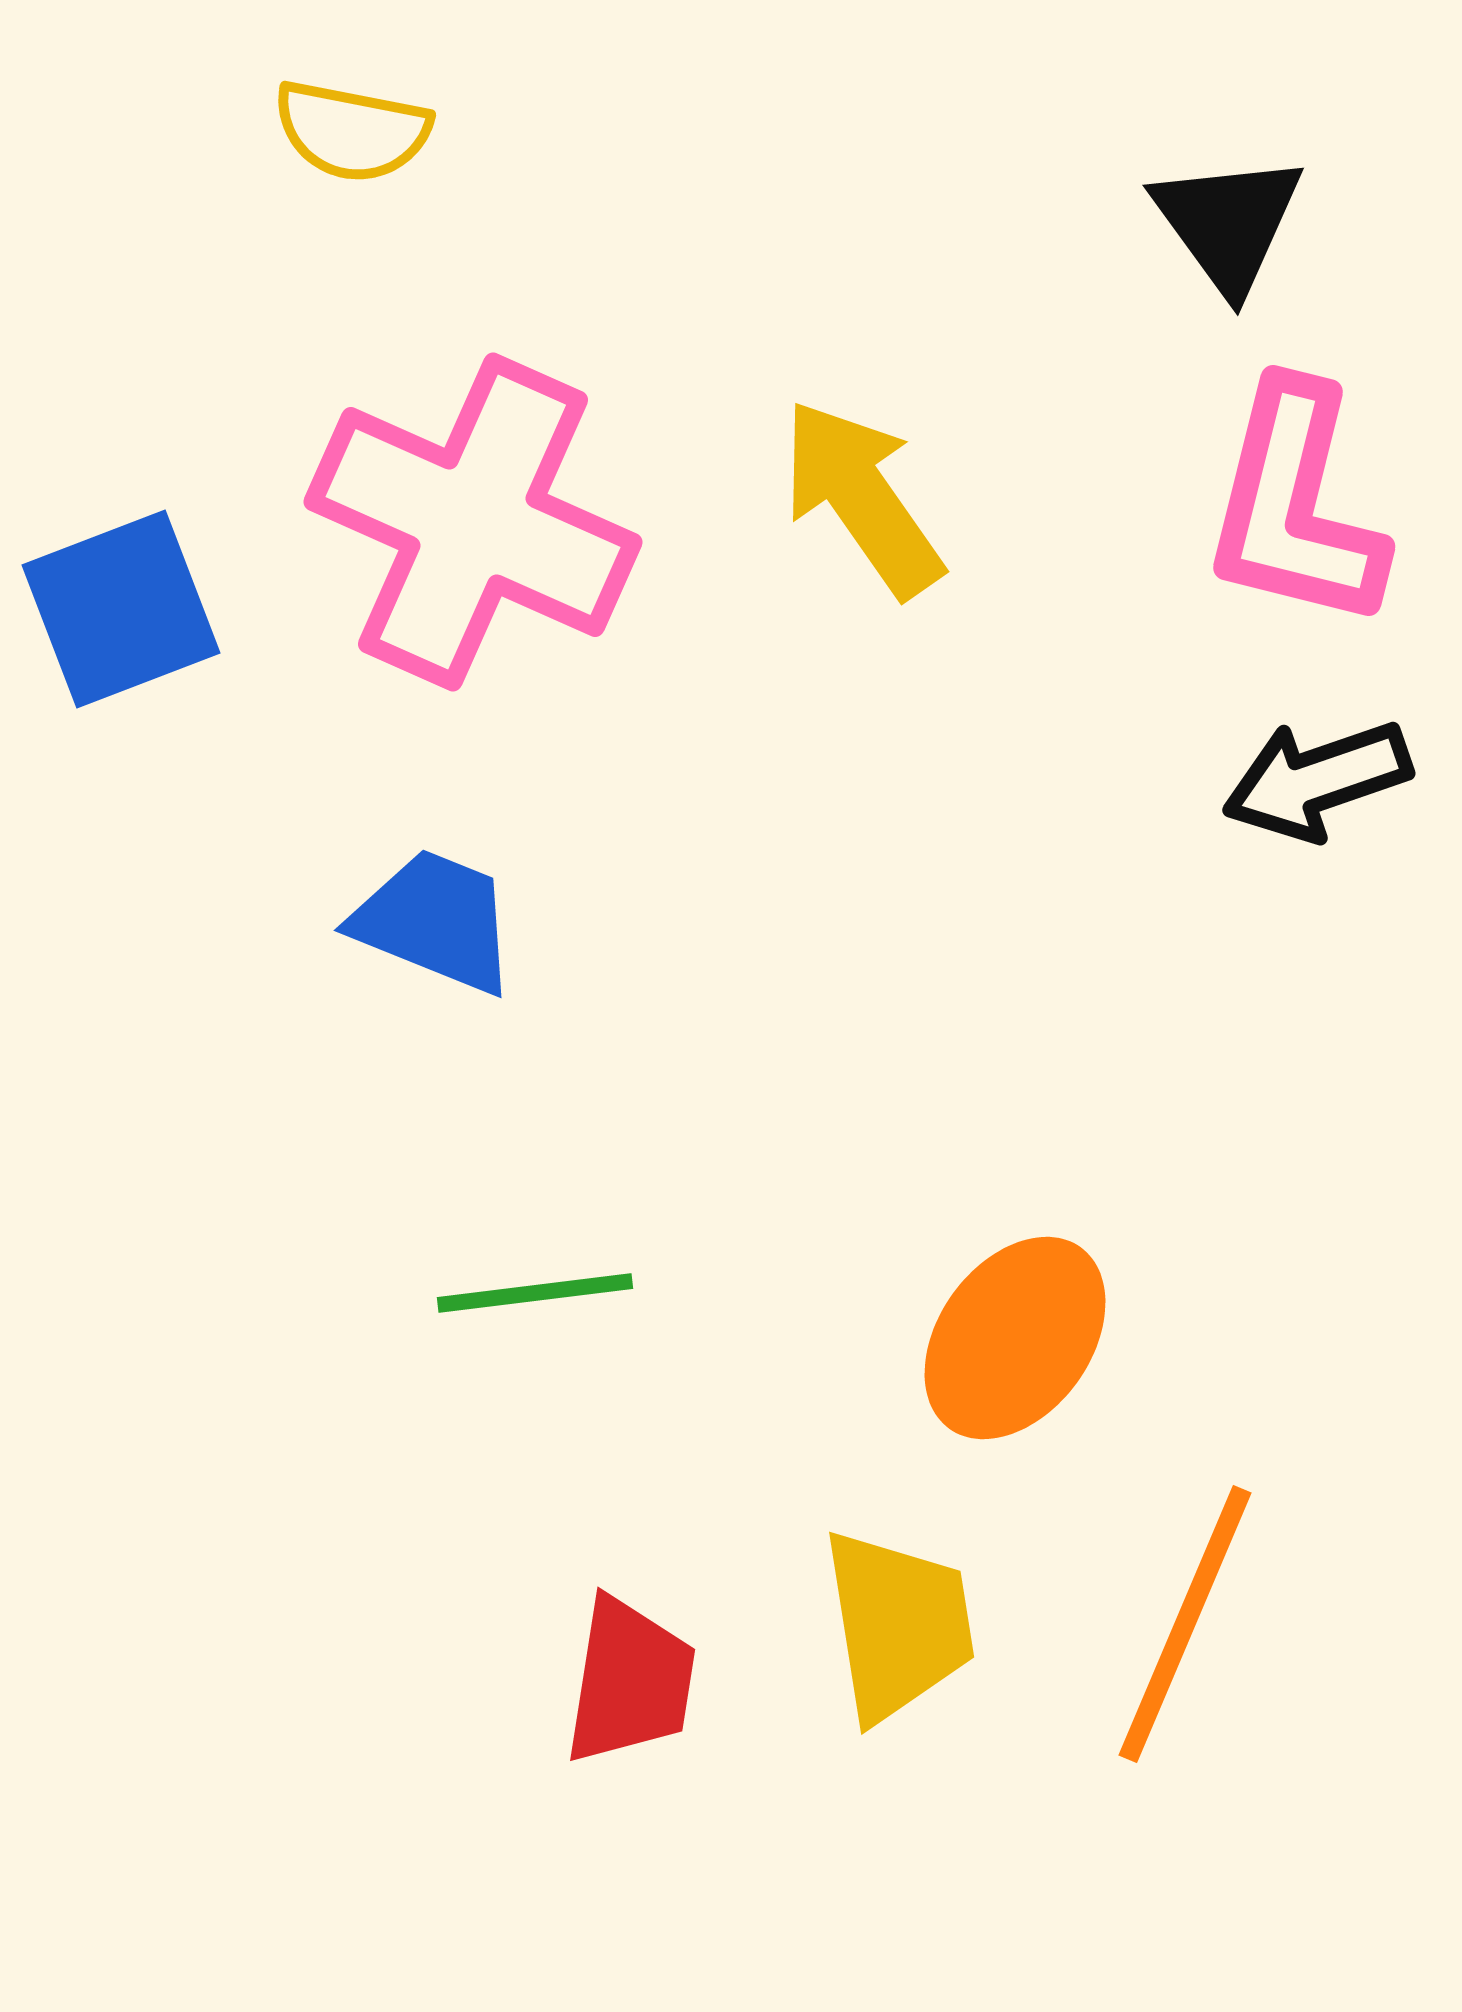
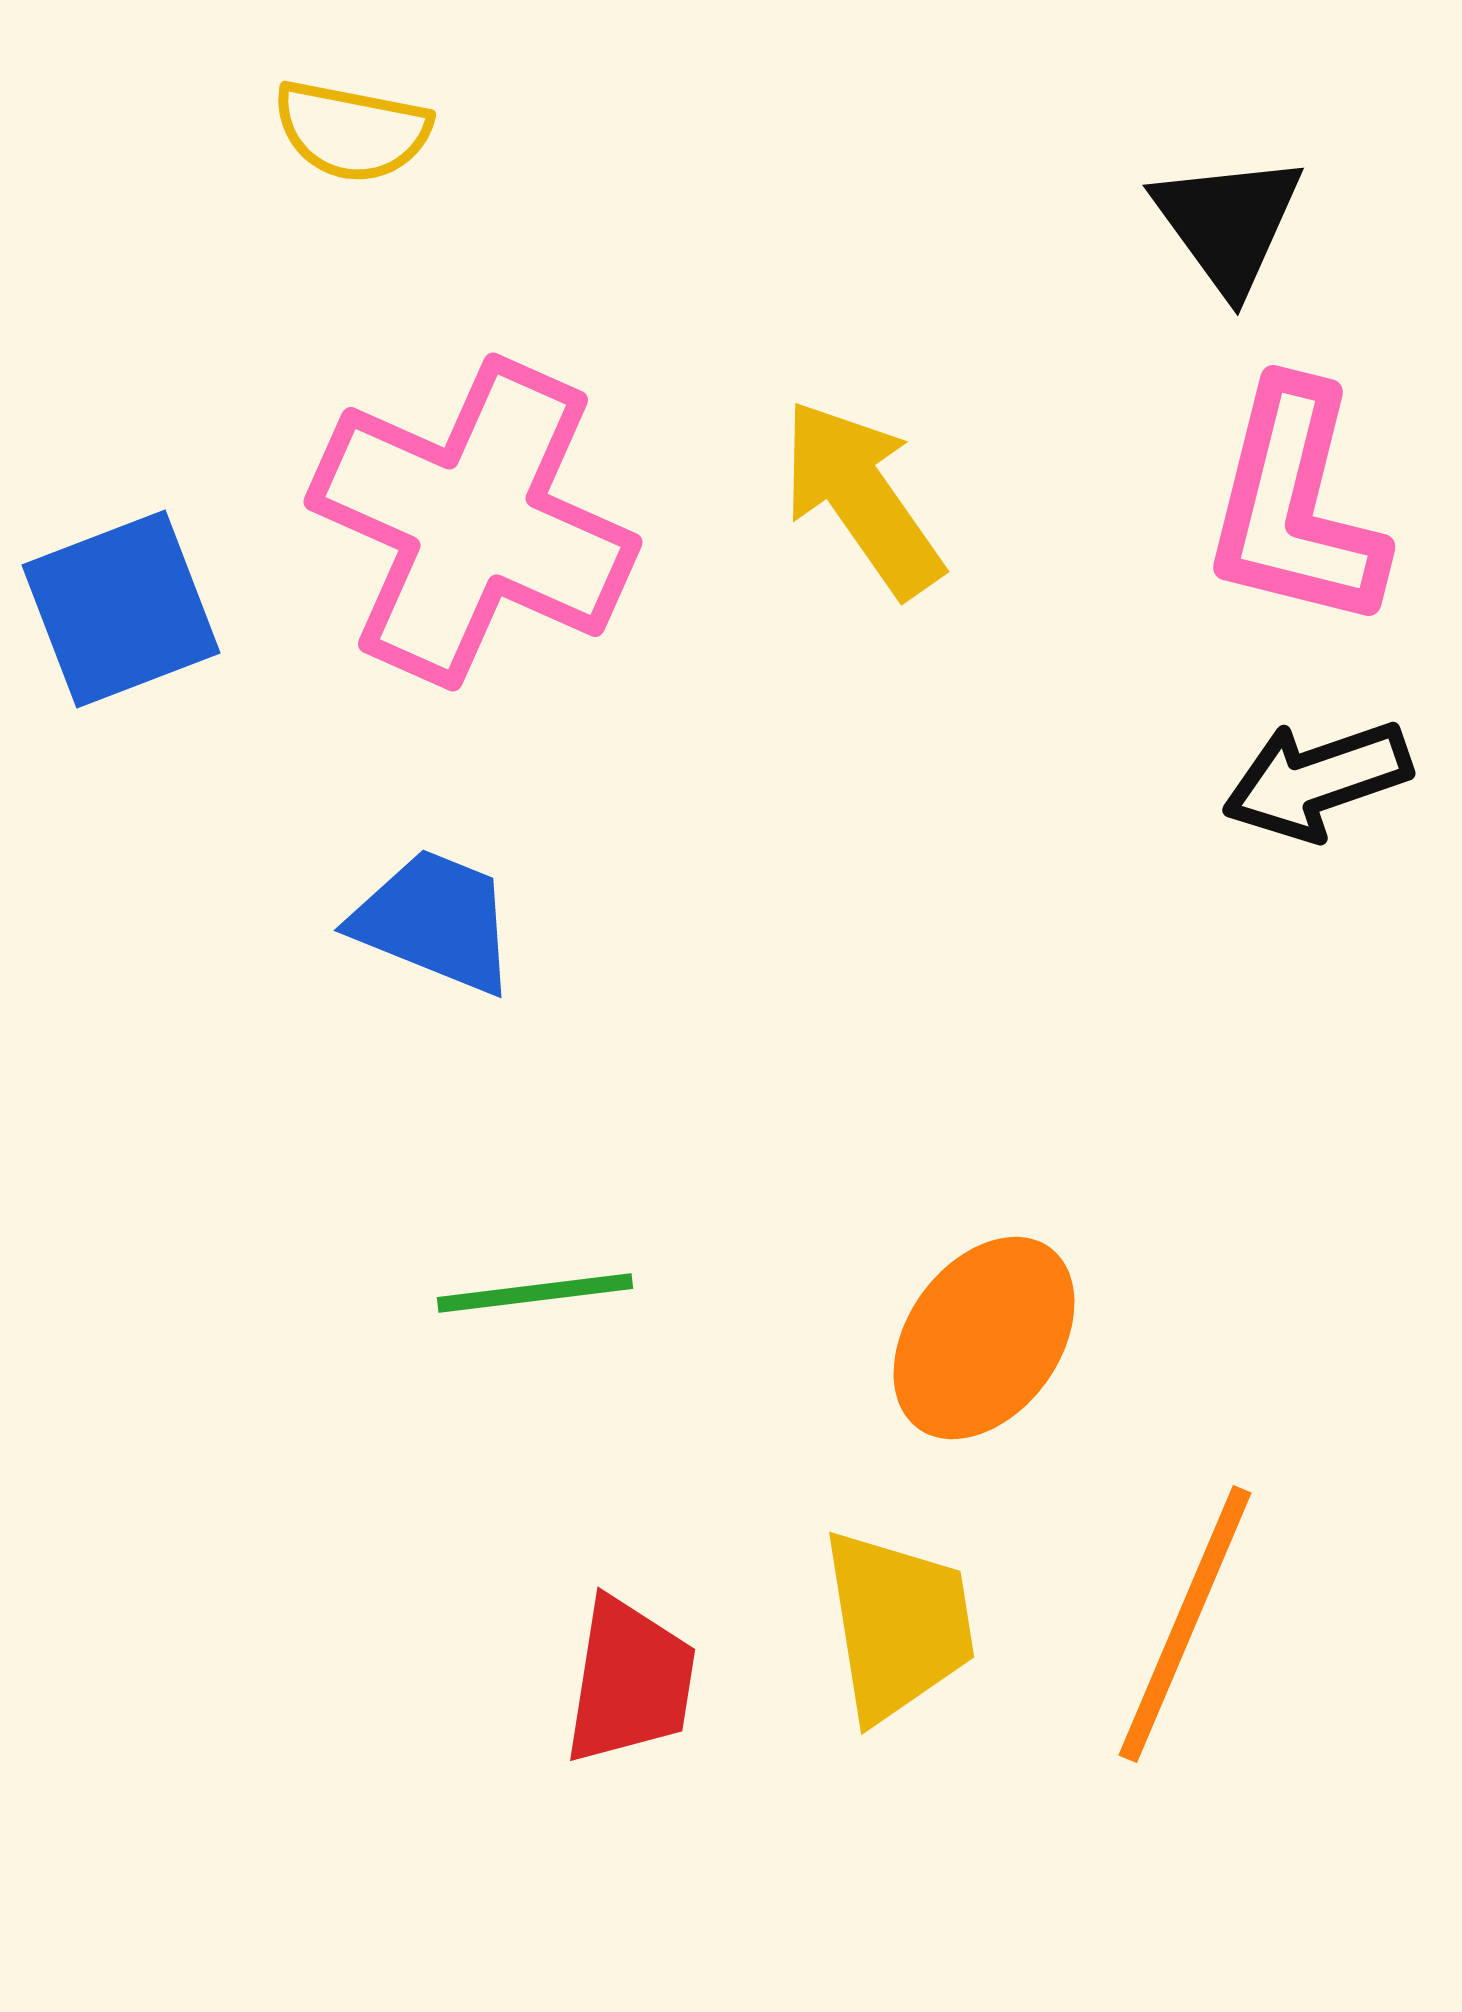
orange ellipse: moved 31 px left
